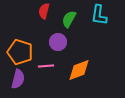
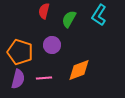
cyan L-shape: rotated 25 degrees clockwise
purple circle: moved 6 px left, 3 px down
pink line: moved 2 px left, 12 px down
